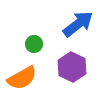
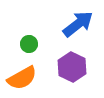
green circle: moved 5 px left
